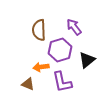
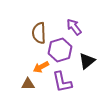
brown semicircle: moved 3 px down
black triangle: moved 1 px down
orange arrow: rotated 21 degrees counterclockwise
brown triangle: rotated 24 degrees counterclockwise
